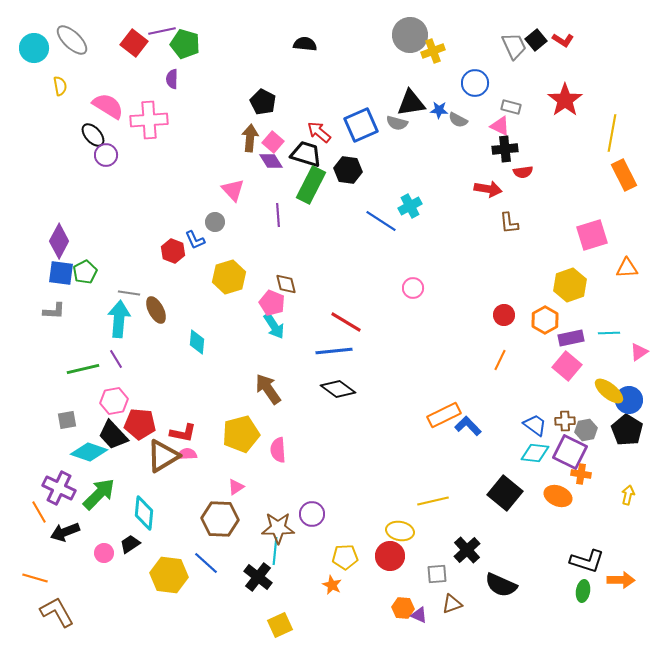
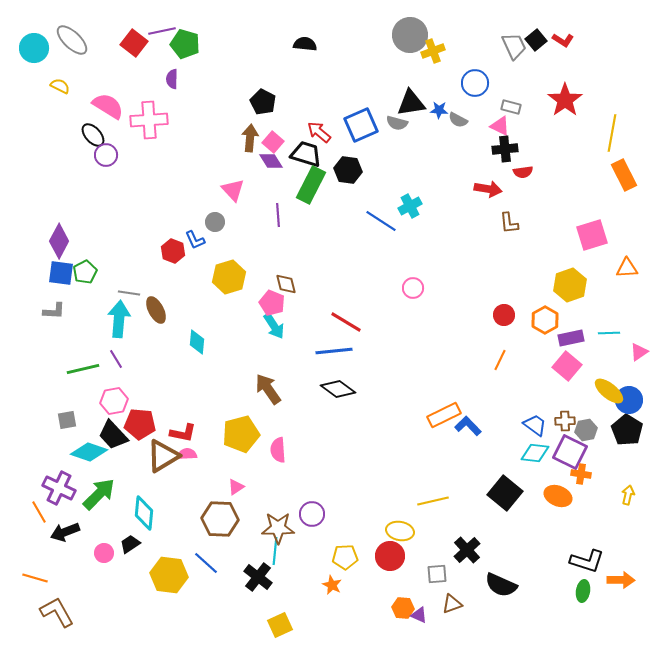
yellow semicircle at (60, 86): rotated 54 degrees counterclockwise
